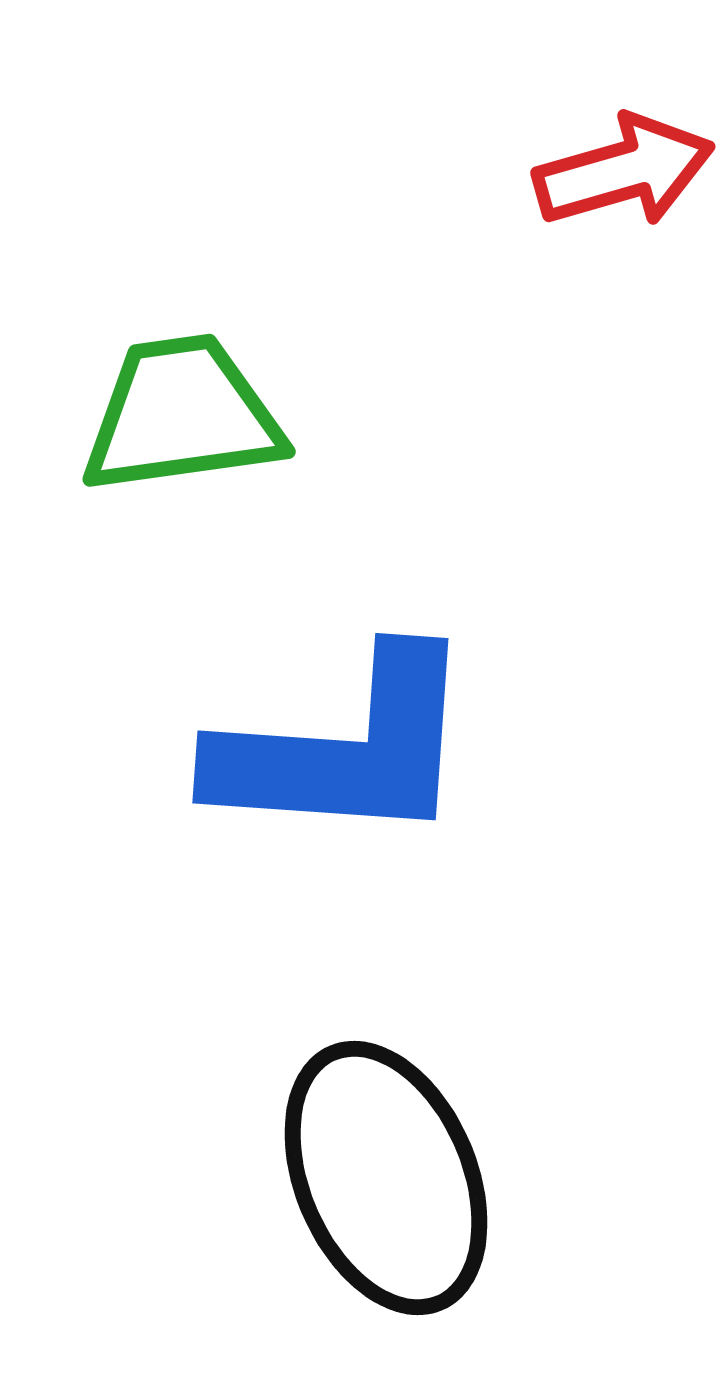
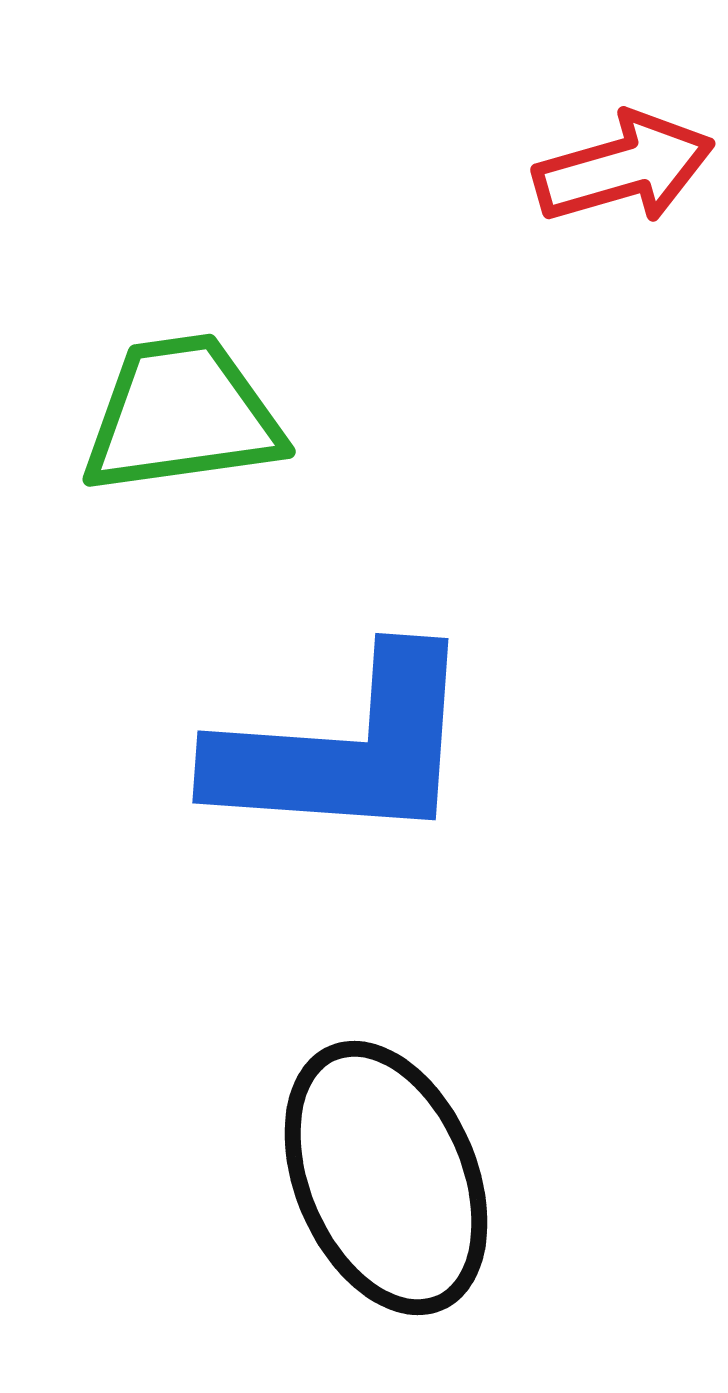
red arrow: moved 3 px up
